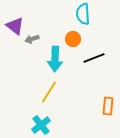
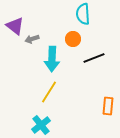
cyan arrow: moved 3 px left
